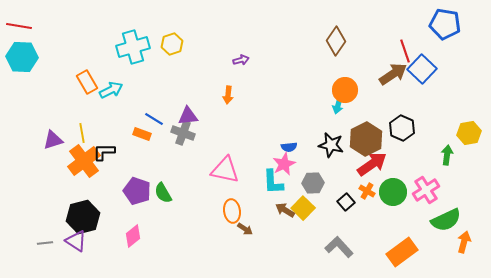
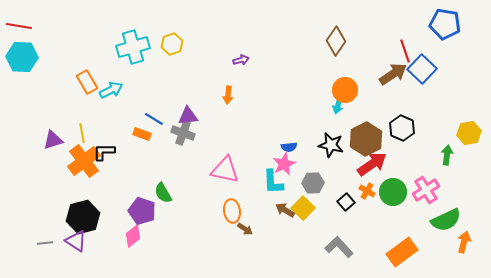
purple pentagon at (137, 191): moved 5 px right, 20 px down
